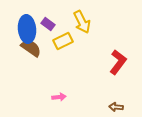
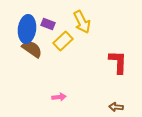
purple rectangle: rotated 16 degrees counterclockwise
blue ellipse: rotated 12 degrees clockwise
yellow rectangle: rotated 18 degrees counterclockwise
brown semicircle: moved 1 px right, 1 px down
red L-shape: rotated 35 degrees counterclockwise
